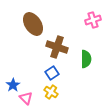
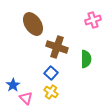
blue square: moved 1 px left; rotated 16 degrees counterclockwise
